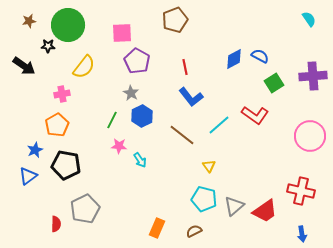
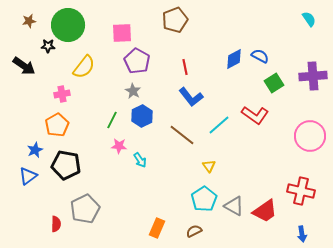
gray star: moved 2 px right, 2 px up
cyan pentagon: rotated 25 degrees clockwise
gray triangle: rotated 50 degrees counterclockwise
